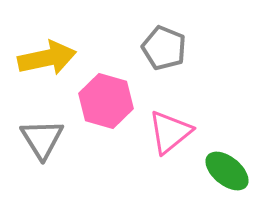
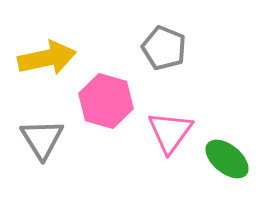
pink triangle: rotated 15 degrees counterclockwise
green ellipse: moved 12 px up
